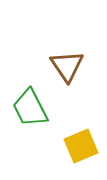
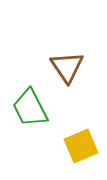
brown triangle: moved 1 px down
